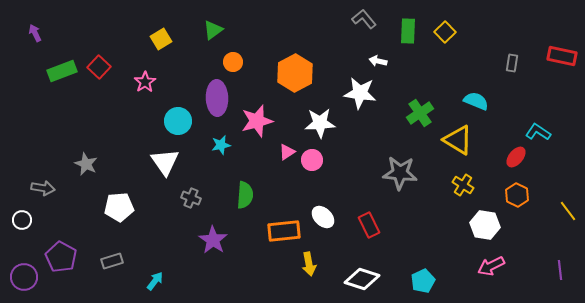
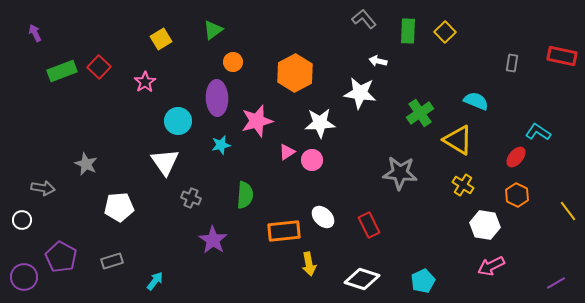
purple line at (560, 270): moved 4 px left, 13 px down; rotated 66 degrees clockwise
